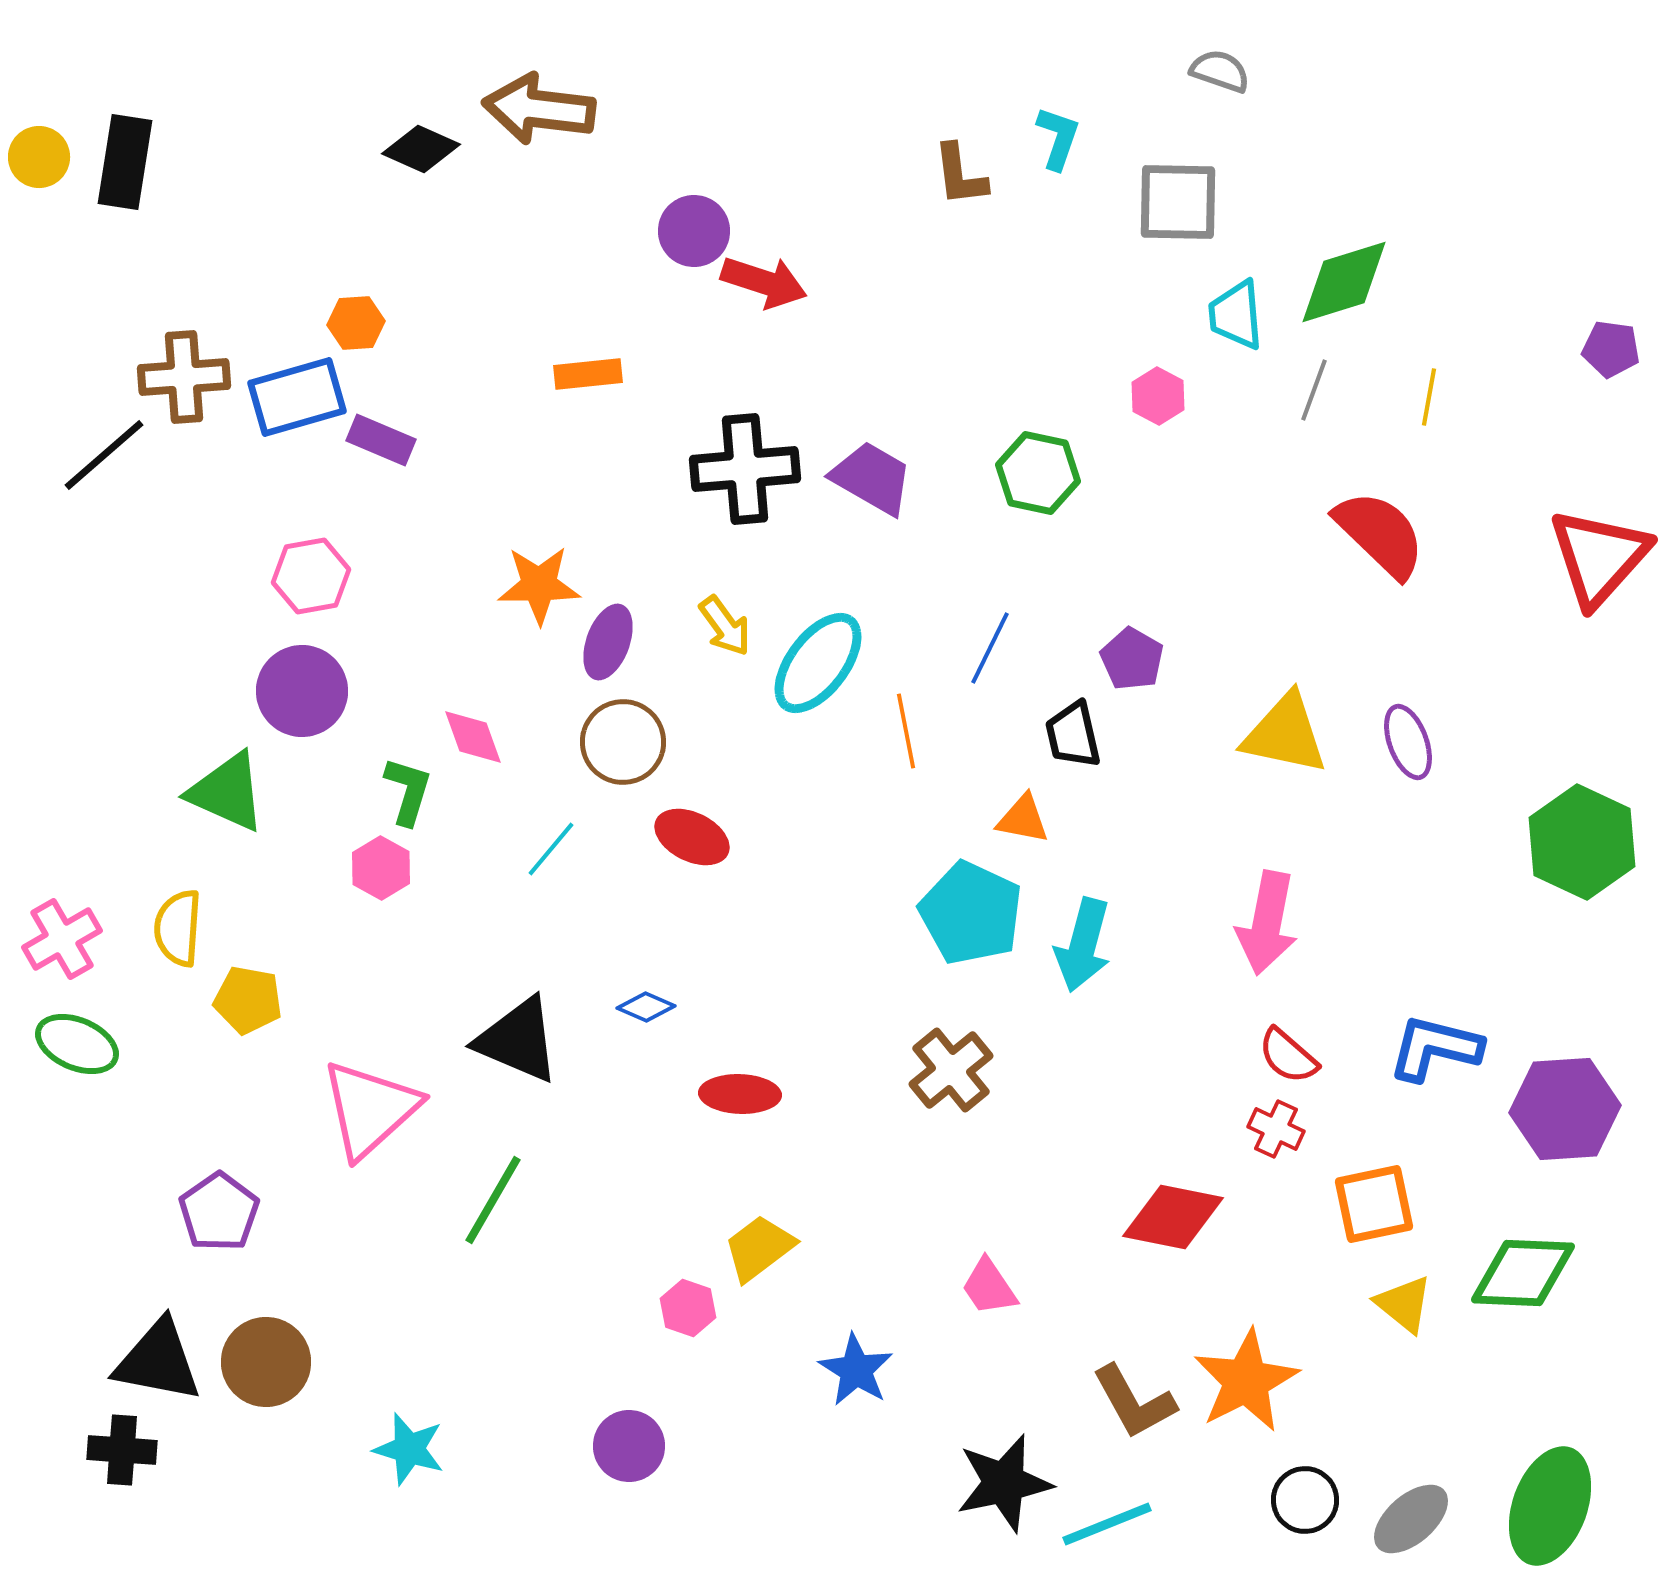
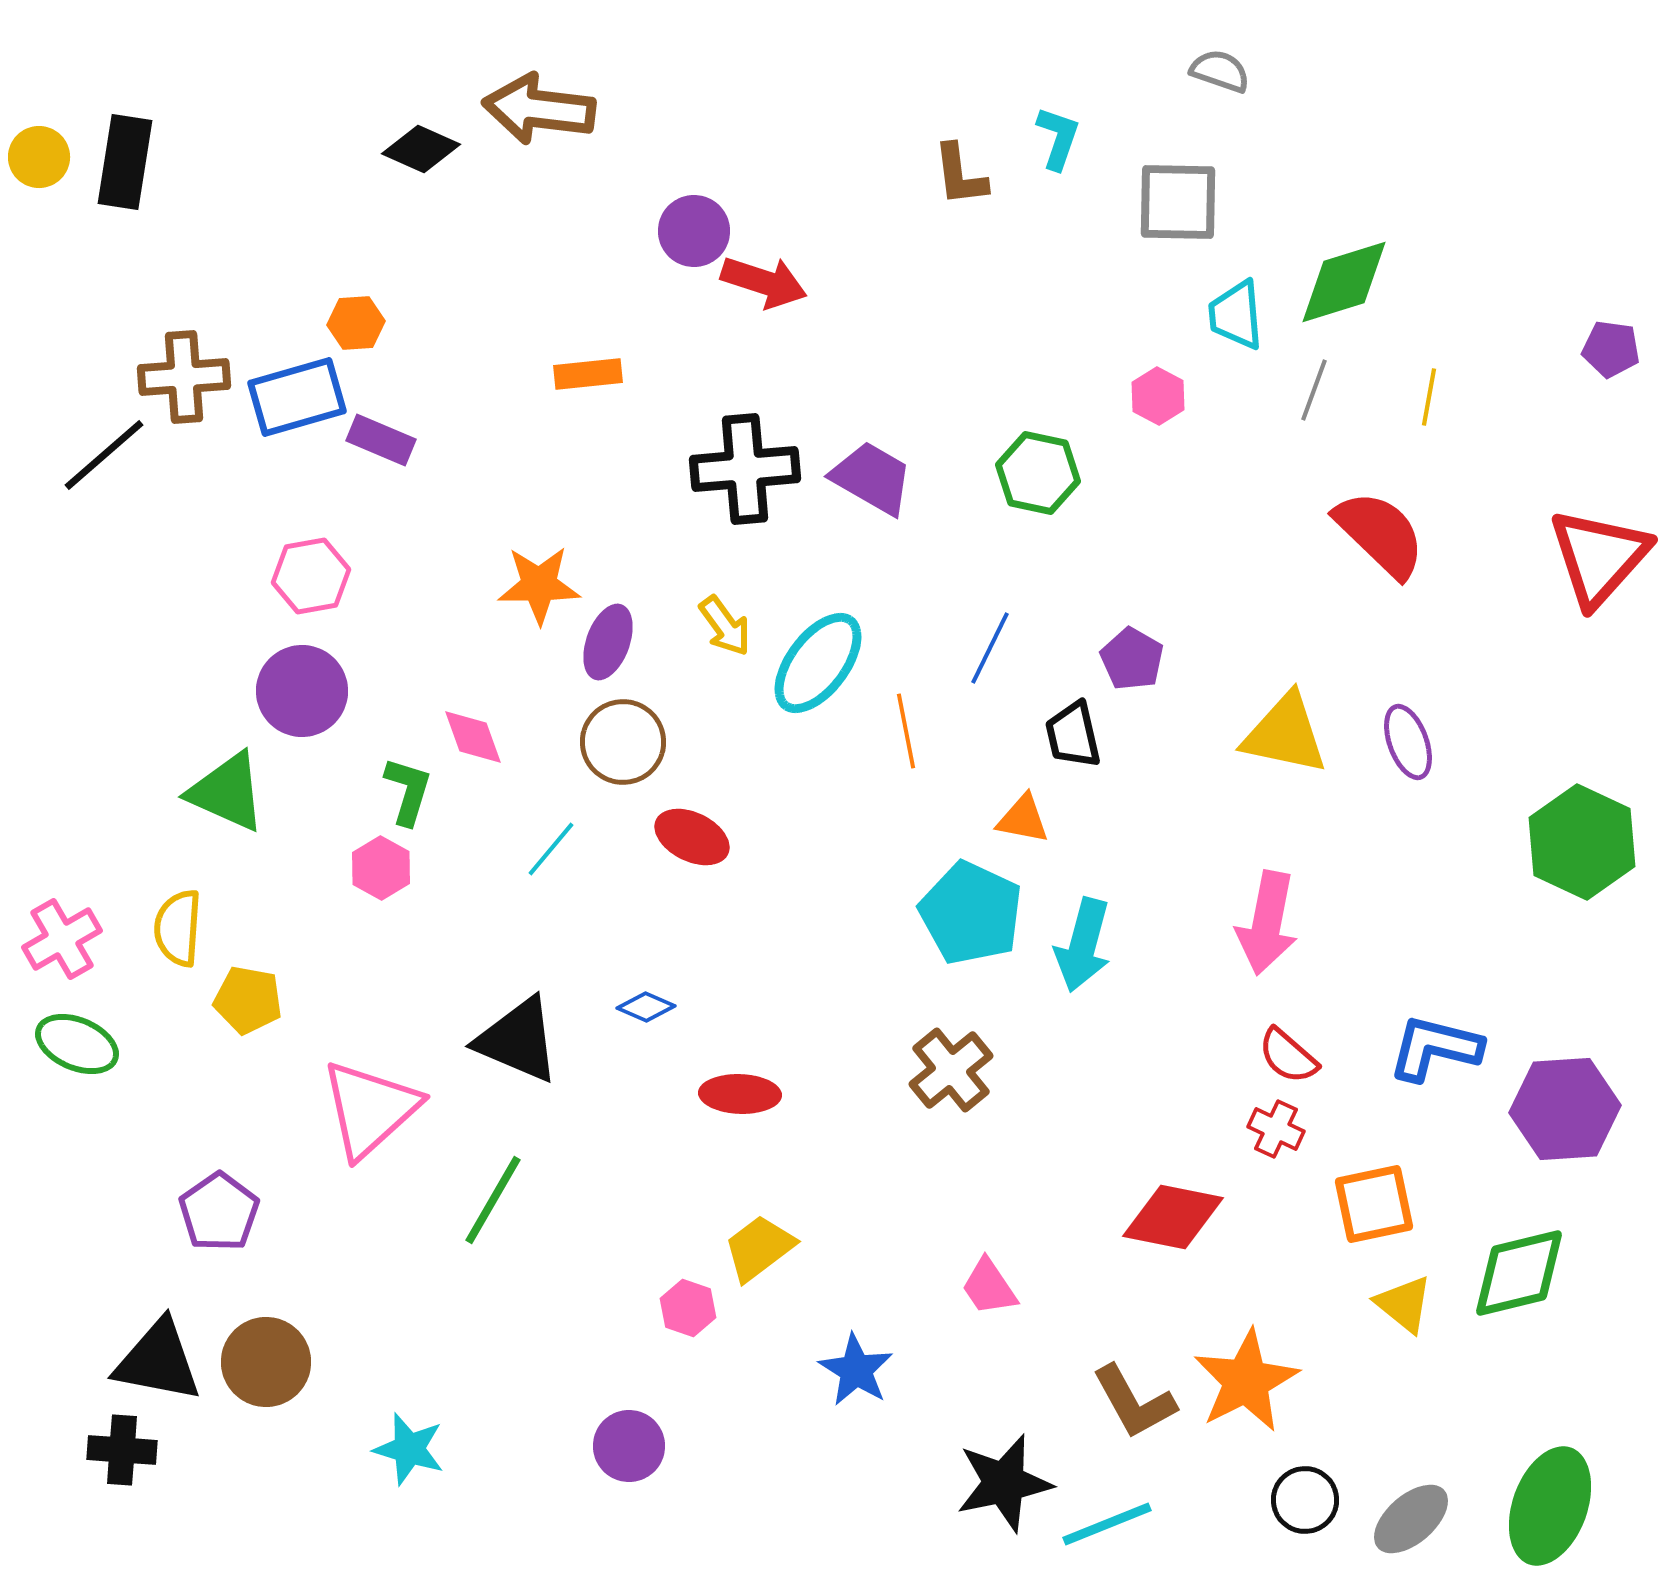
green diamond at (1523, 1273): moved 4 px left; rotated 16 degrees counterclockwise
